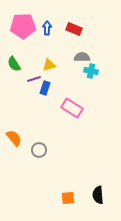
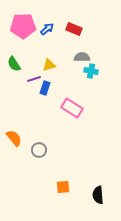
blue arrow: moved 1 px down; rotated 48 degrees clockwise
orange square: moved 5 px left, 11 px up
